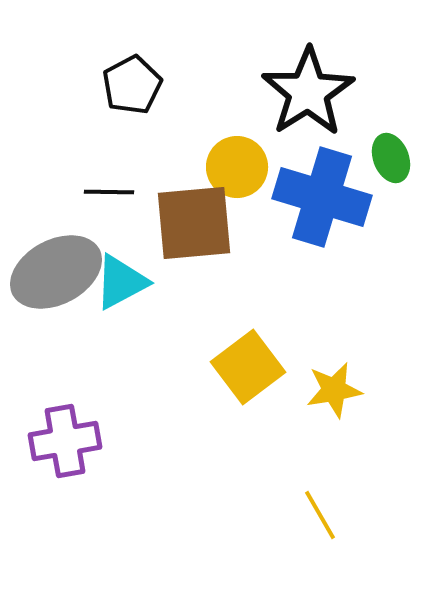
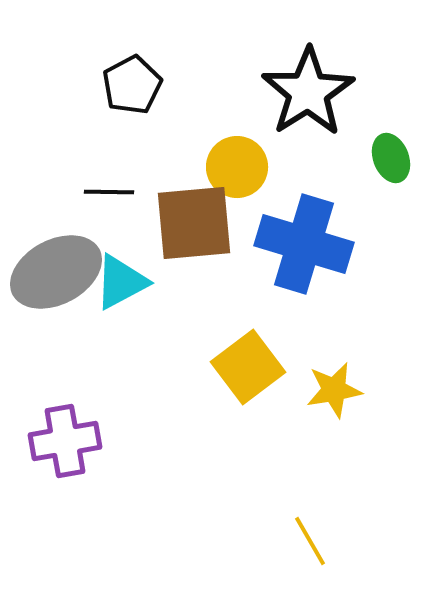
blue cross: moved 18 px left, 47 px down
yellow line: moved 10 px left, 26 px down
